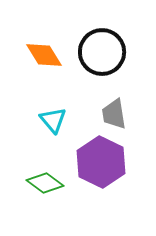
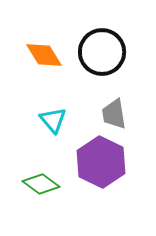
green diamond: moved 4 px left, 1 px down
